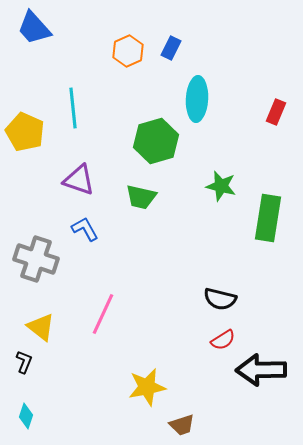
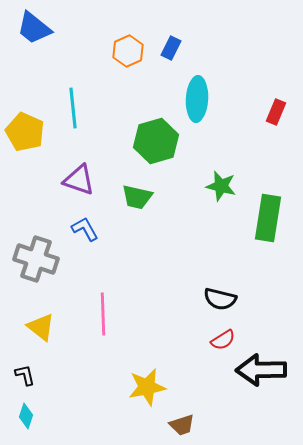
blue trapezoid: rotated 9 degrees counterclockwise
green trapezoid: moved 4 px left
pink line: rotated 27 degrees counterclockwise
black L-shape: moved 1 px right, 13 px down; rotated 35 degrees counterclockwise
